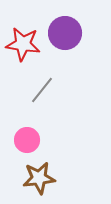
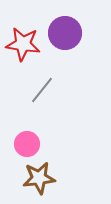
pink circle: moved 4 px down
